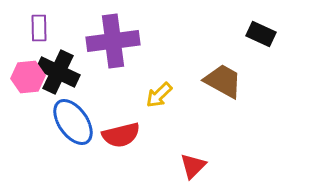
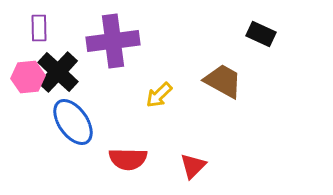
black cross: rotated 18 degrees clockwise
red semicircle: moved 7 px right, 24 px down; rotated 15 degrees clockwise
